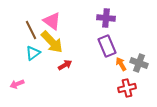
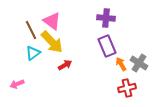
gray cross: rotated 12 degrees clockwise
